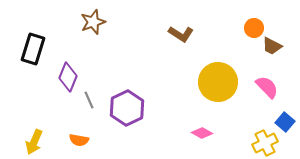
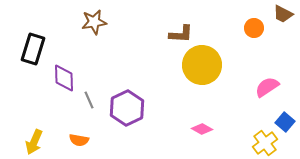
brown star: moved 1 px right; rotated 10 degrees clockwise
brown L-shape: rotated 30 degrees counterclockwise
brown trapezoid: moved 11 px right, 32 px up
purple diamond: moved 4 px left, 1 px down; rotated 24 degrees counterclockwise
yellow circle: moved 16 px left, 17 px up
pink semicircle: rotated 80 degrees counterclockwise
pink diamond: moved 4 px up
yellow cross: rotated 10 degrees counterclockwise
